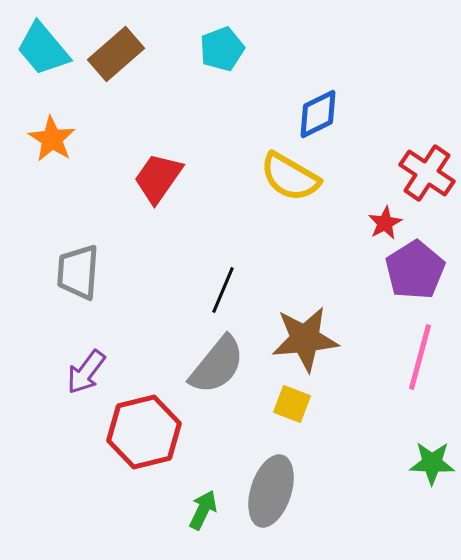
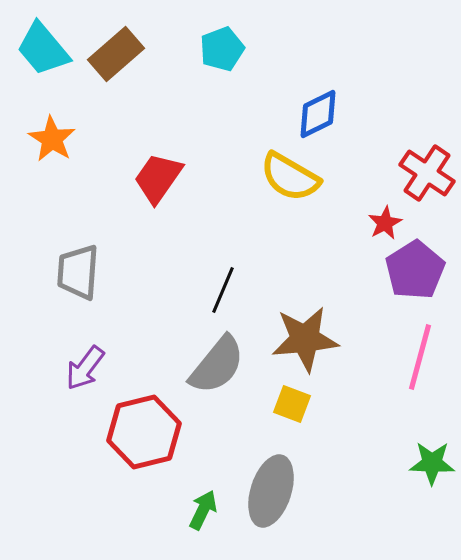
purple arrow: moved 1 px left, 4 px up
